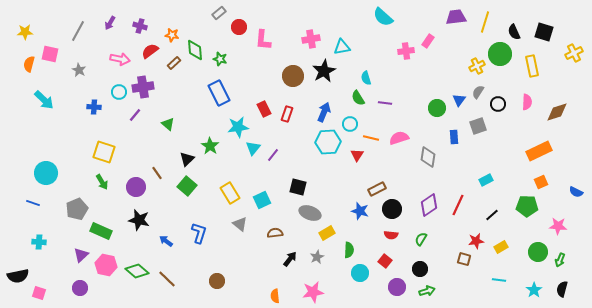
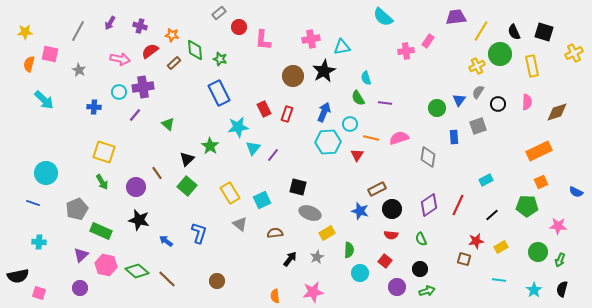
yellow line at (485, 22): moved 4 px left, 9 px down; rotated 15 degrees clockwise
green semicircle at (421, 239): rotated 56 degrees counterclockwise
